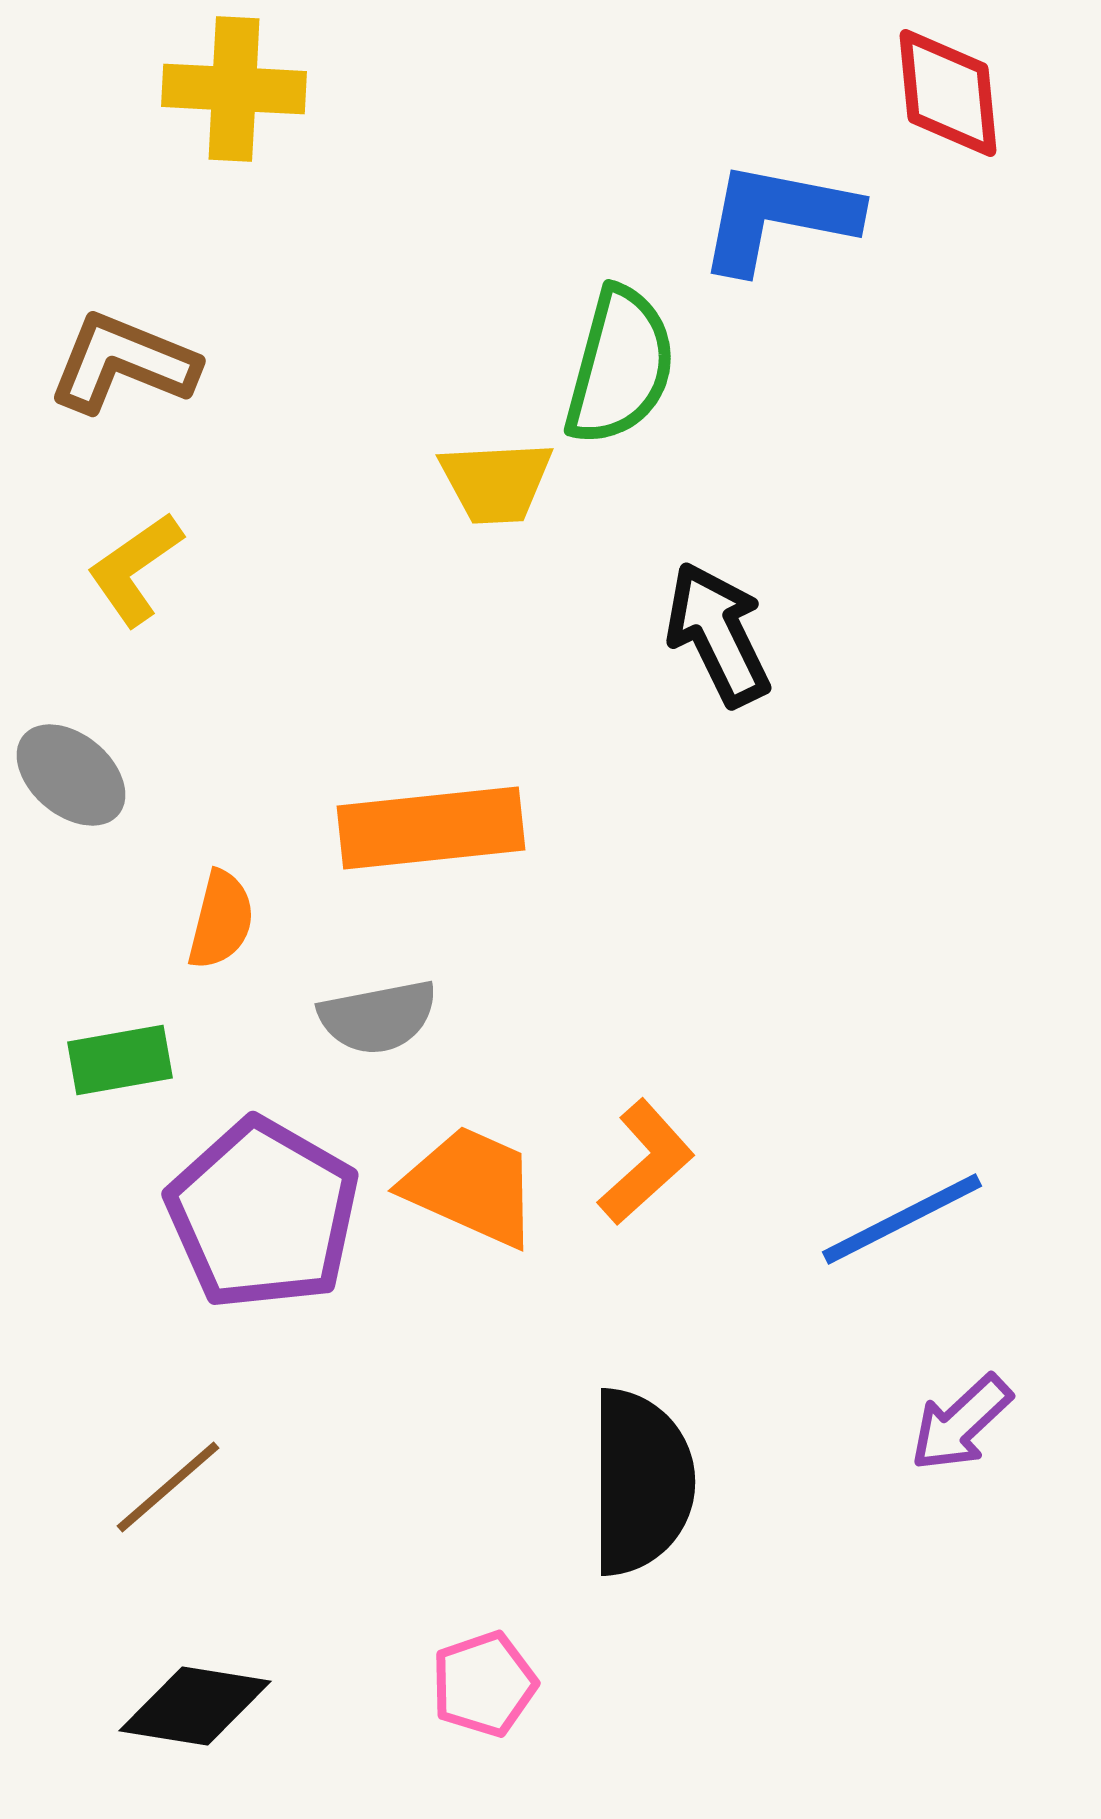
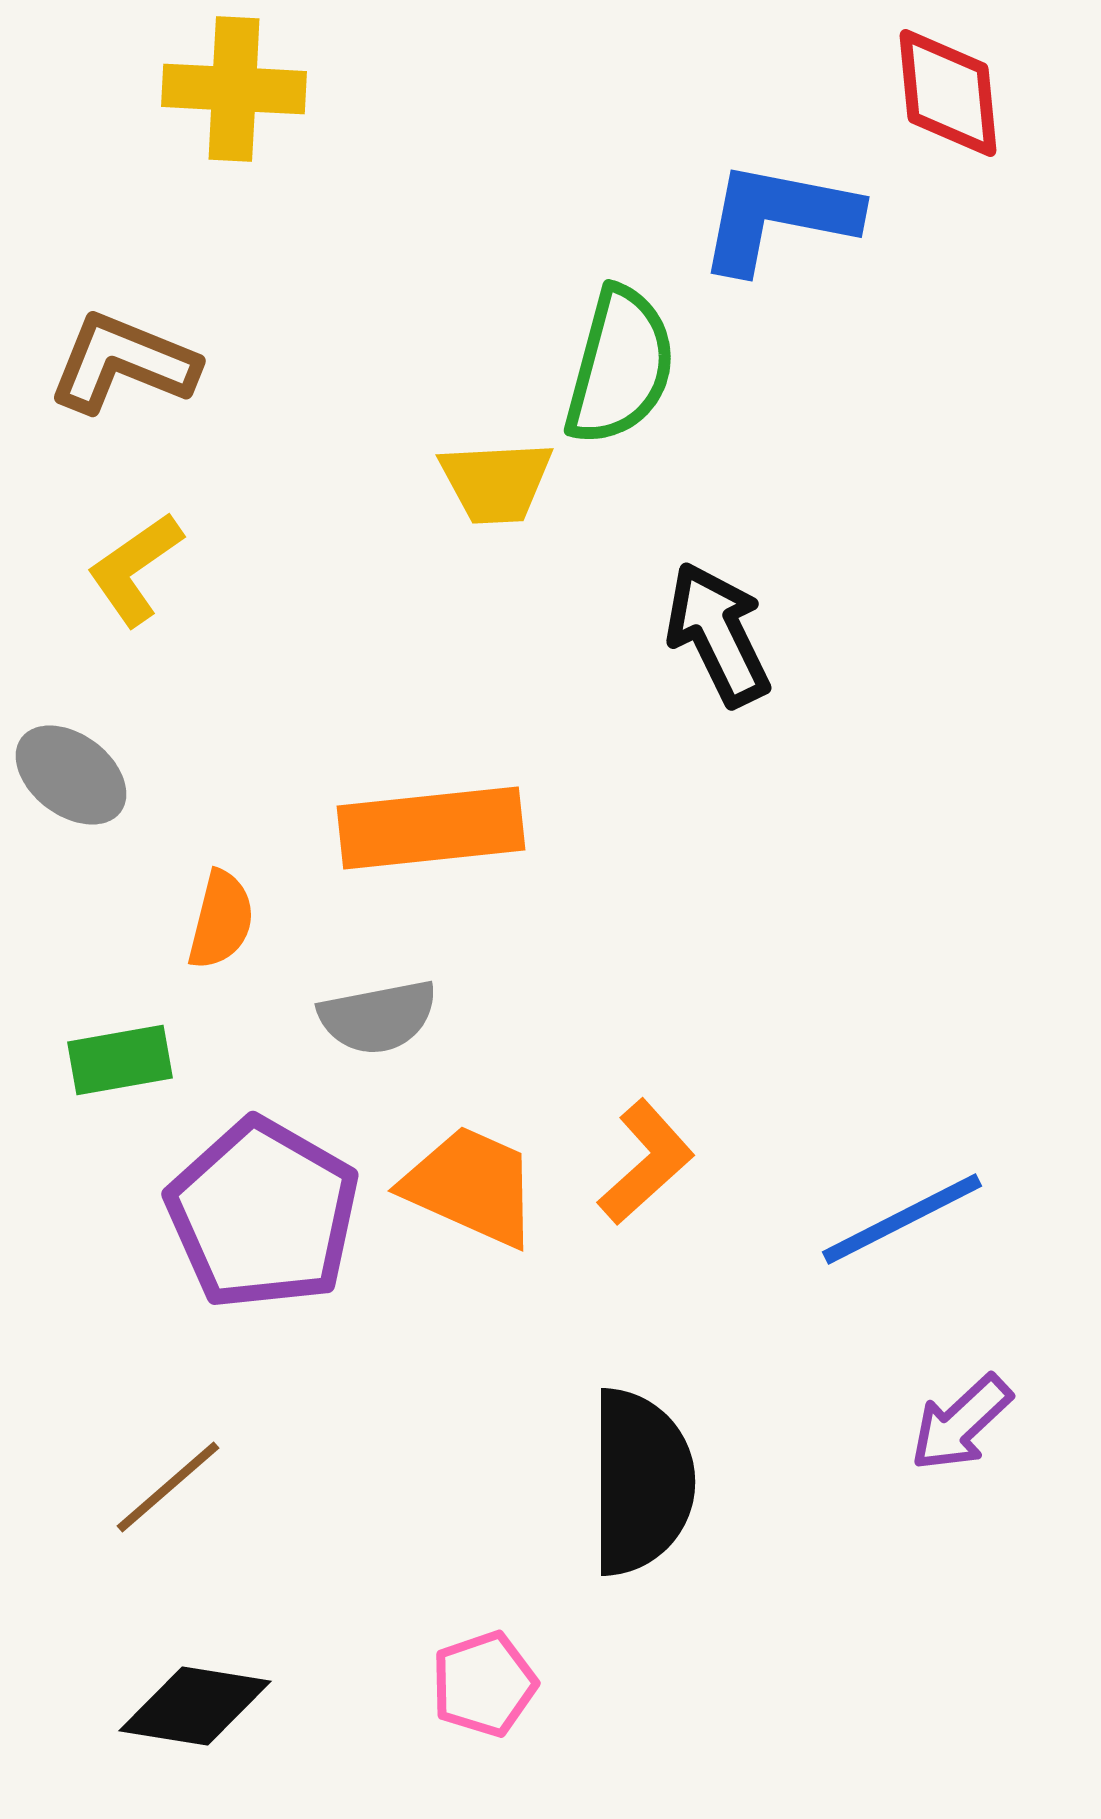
gray ellipse: rotated 3 degrees counterclockwise
